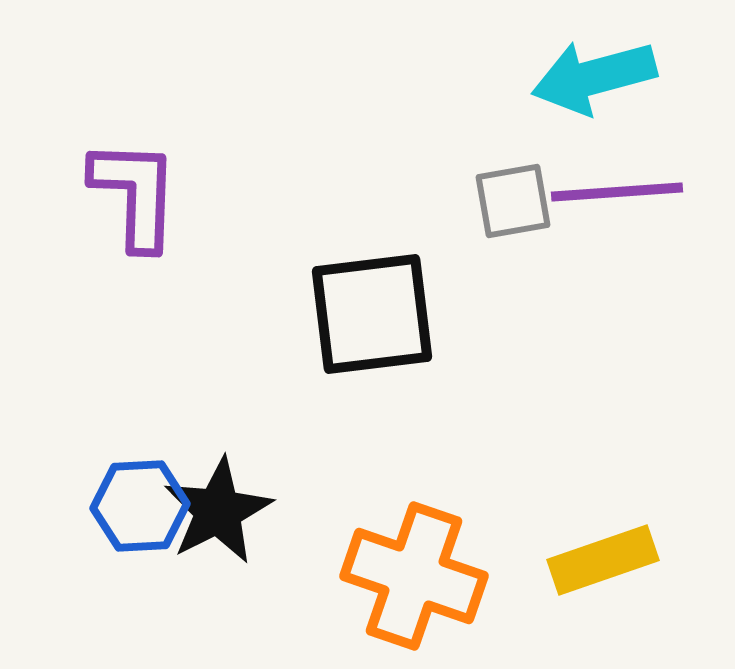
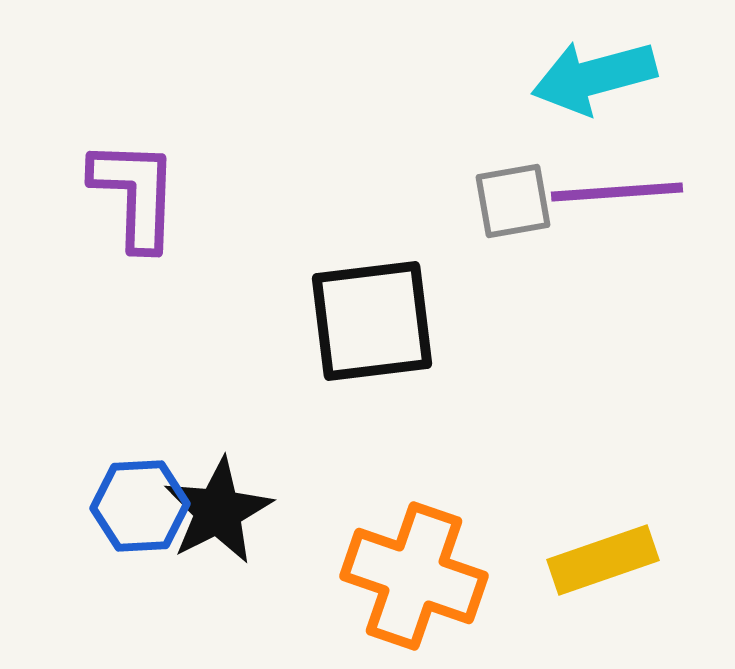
black square: moved 7 px down
